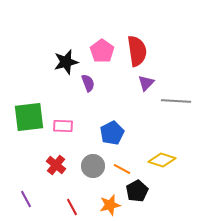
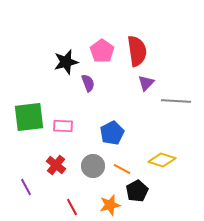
purple line: moved 12 px up
